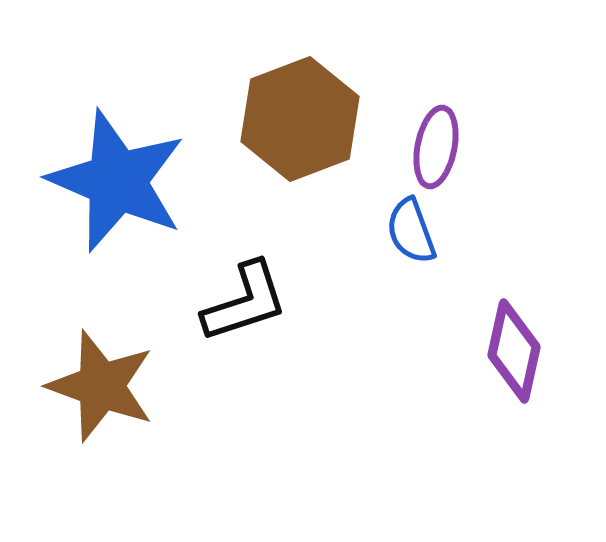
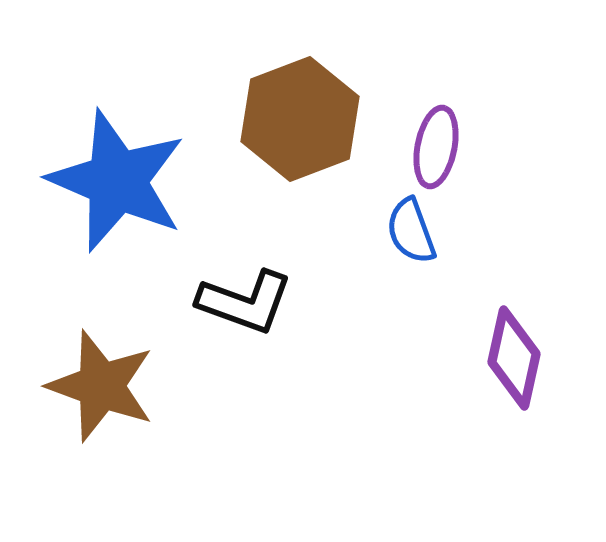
black L-shape: rotated 38 degrees clockwise
purple diamond: moved 7 px down
